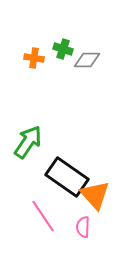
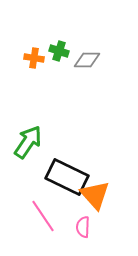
green cross: moved 4 px left, 2 px down
black rectangle: rotated 9 degrees counterclockwise
